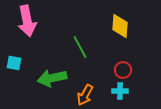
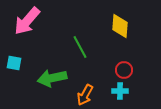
pink arrow: rotated 52 degrees clockwise
red circle: moved 1 px right
